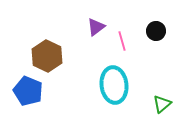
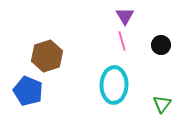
purple triangle: moved 29 px right, 11 px up; rotated 24 degrees counterclockwise
black circle: moved 5 px right, 14 px down
brown hexagon: rotated 16 degrees clockwise
cyan ellipse: rotated 9 degrees clockwise
green triangle: rotated 12 degrees counterclockwise
